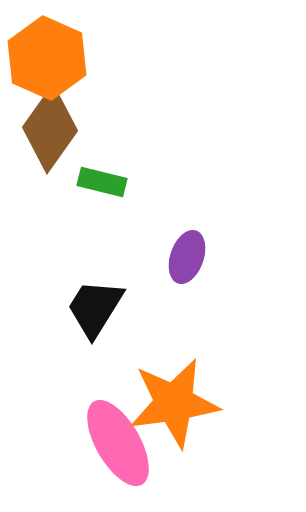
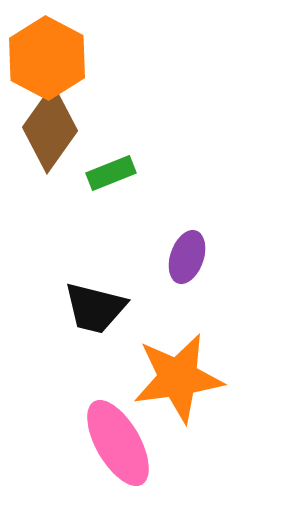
orange hexagon: rotated 4 degrees clockwise
green rectangle: moved 9 px right, 9 px up; rotated 36 degrees counterclockwise
black trapezoid: rotated 108 degrees counterclockwise
orange star: moved 4 px right, 25 px up
